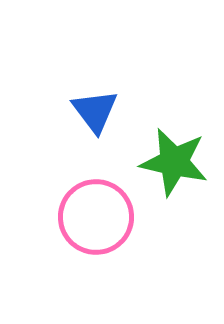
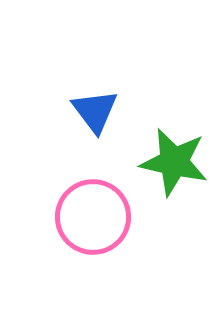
pink circle: moved 3 px left
